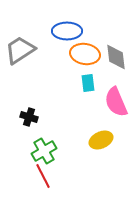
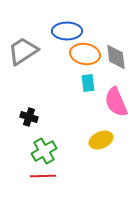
gray trapezoid: moved 3 px right, 1 px down
red line: rotated 65 degrees counterclockwise
